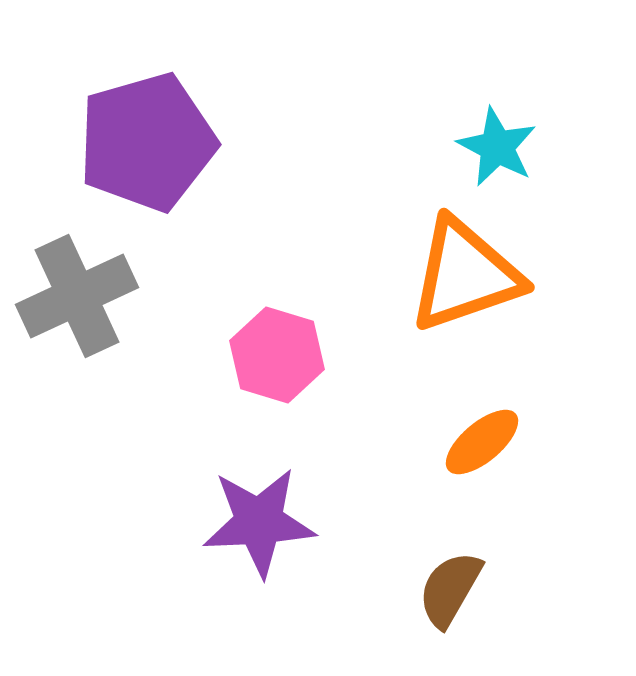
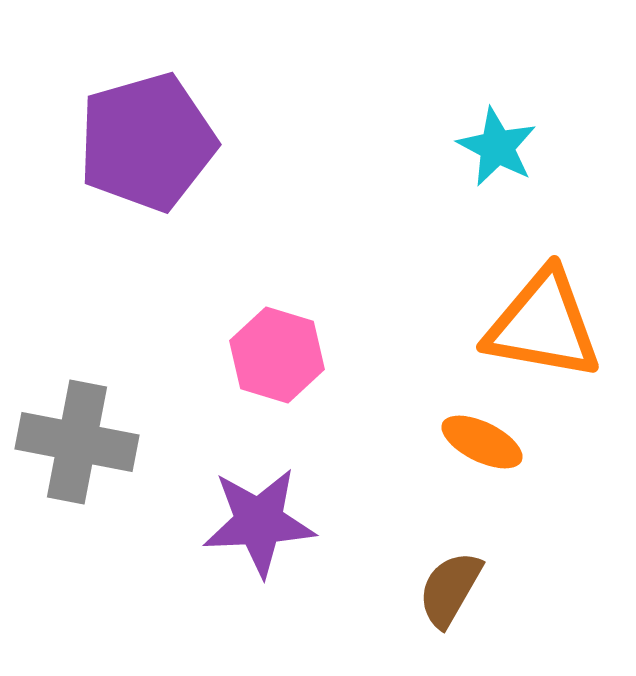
orange triangle: moved 78 px right, 50 px down; rotated 29 degrees clockwise
gray cross: moved 146 px down; rotated 36 degrees clockwise
orange ellipse: rotated 66 degrees clockwise
